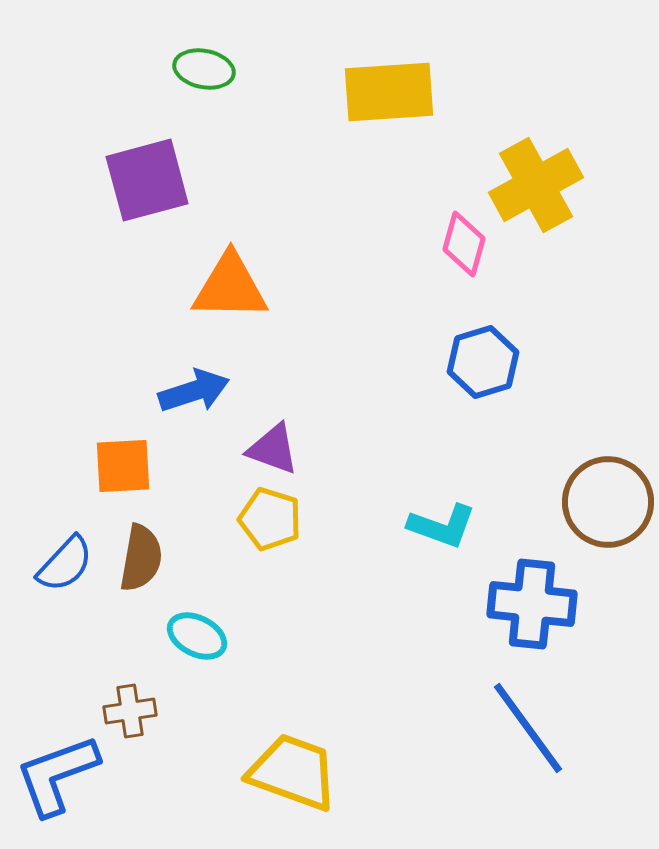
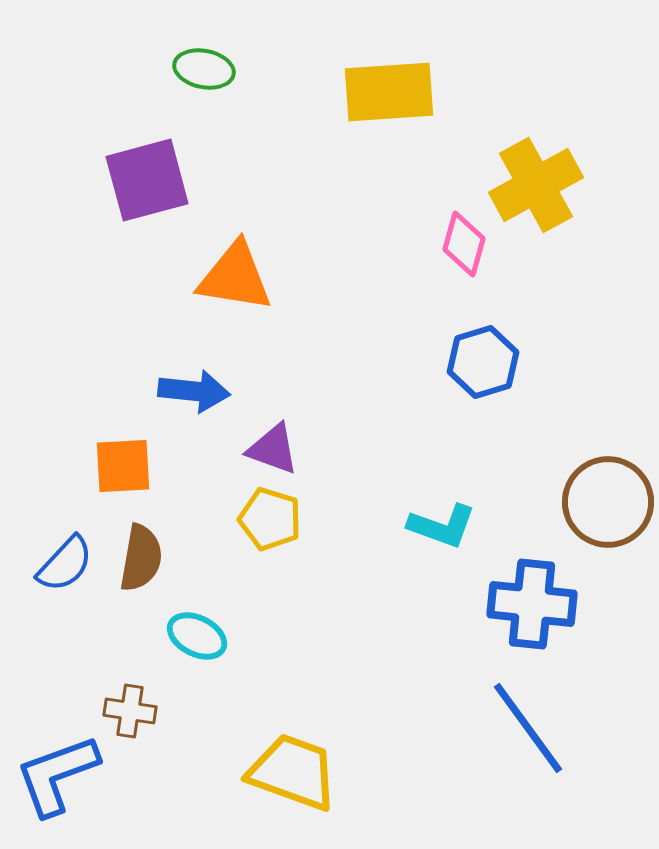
orange triangle: moved 5 px right, 10 px up; rotated 8 degrees clockwise
blue arrow: rotated 24 degrees clockwise
brown cross: rotated 18 degrees clockwise
